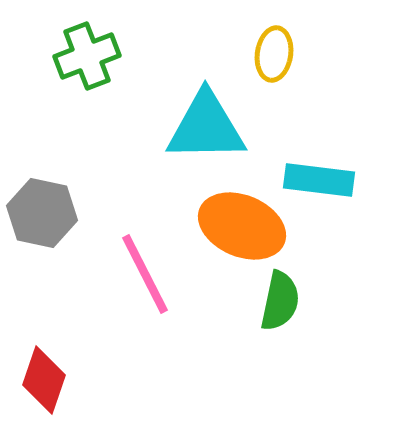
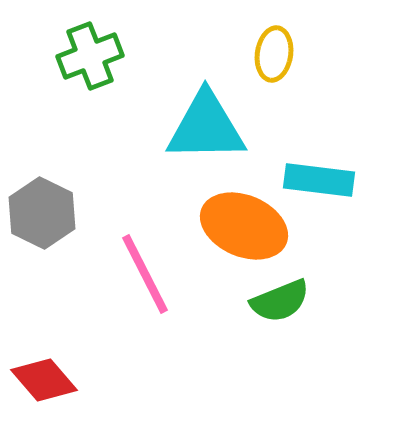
green cross: moved 3 px right
gray hexagon: rotated 14 degrees clockwise
orange ellipse: moved 2 px right
green semicircle: rotated 56 degrees clockwise
red diamond: rotated 60 degrees counterclockwise
